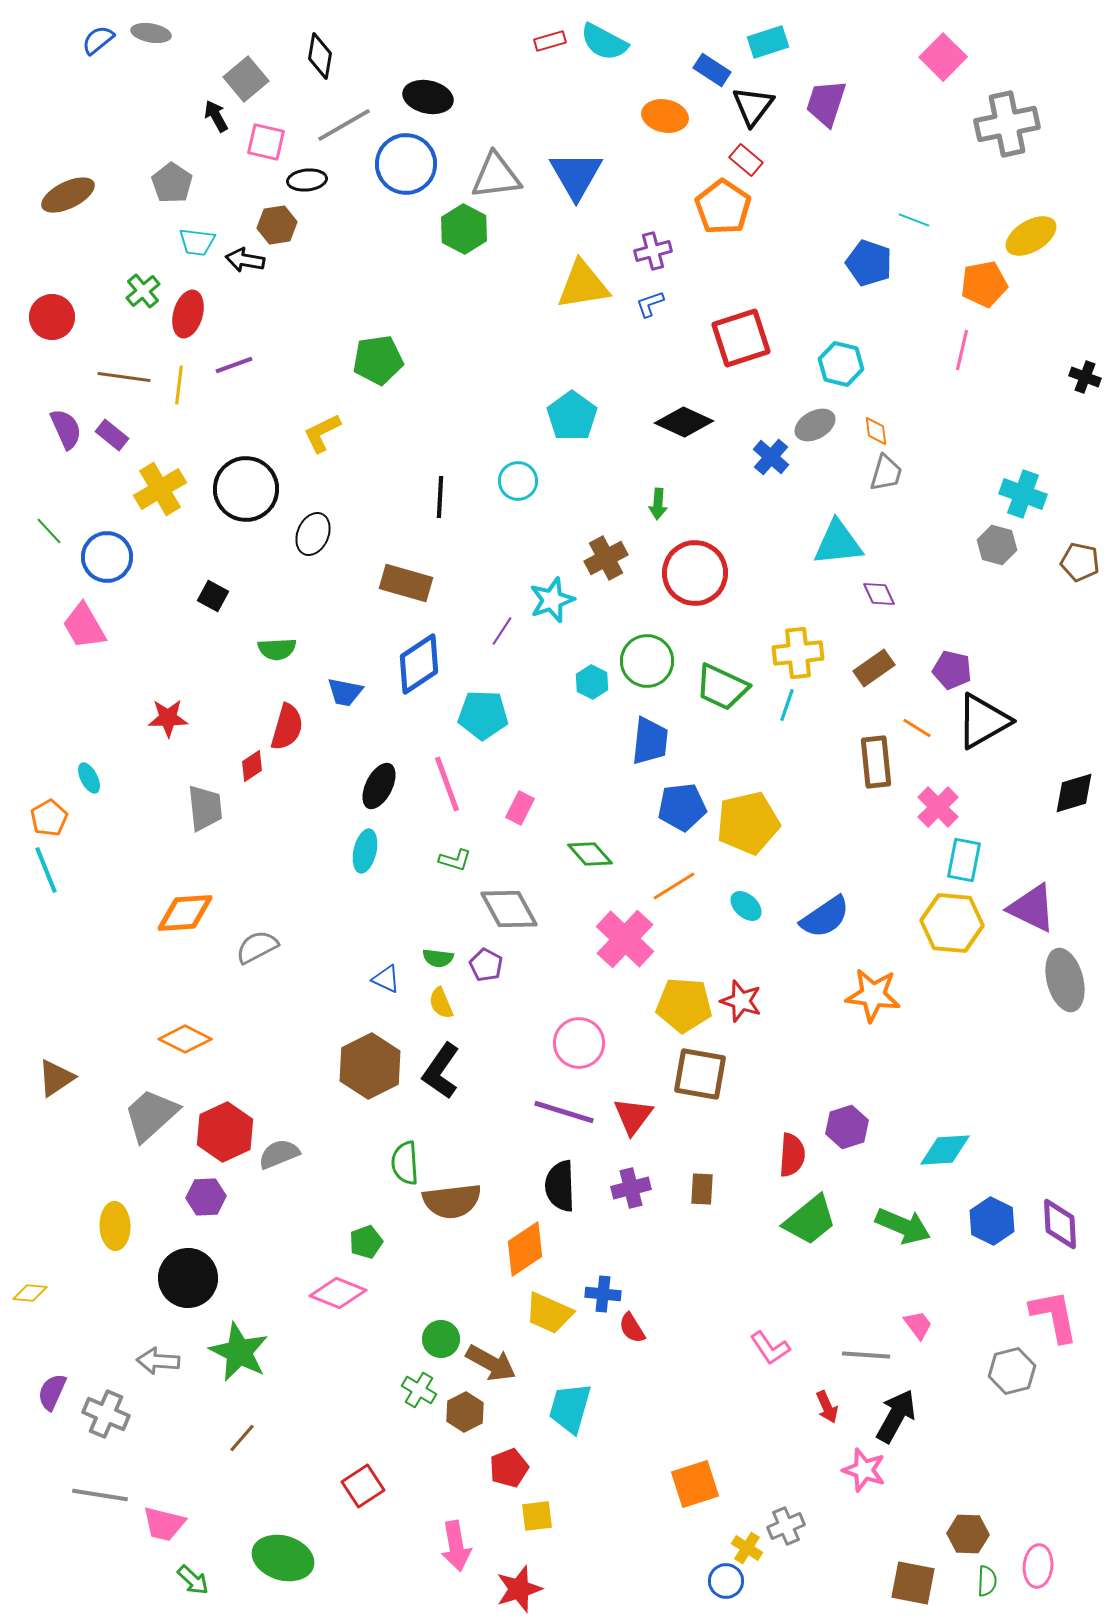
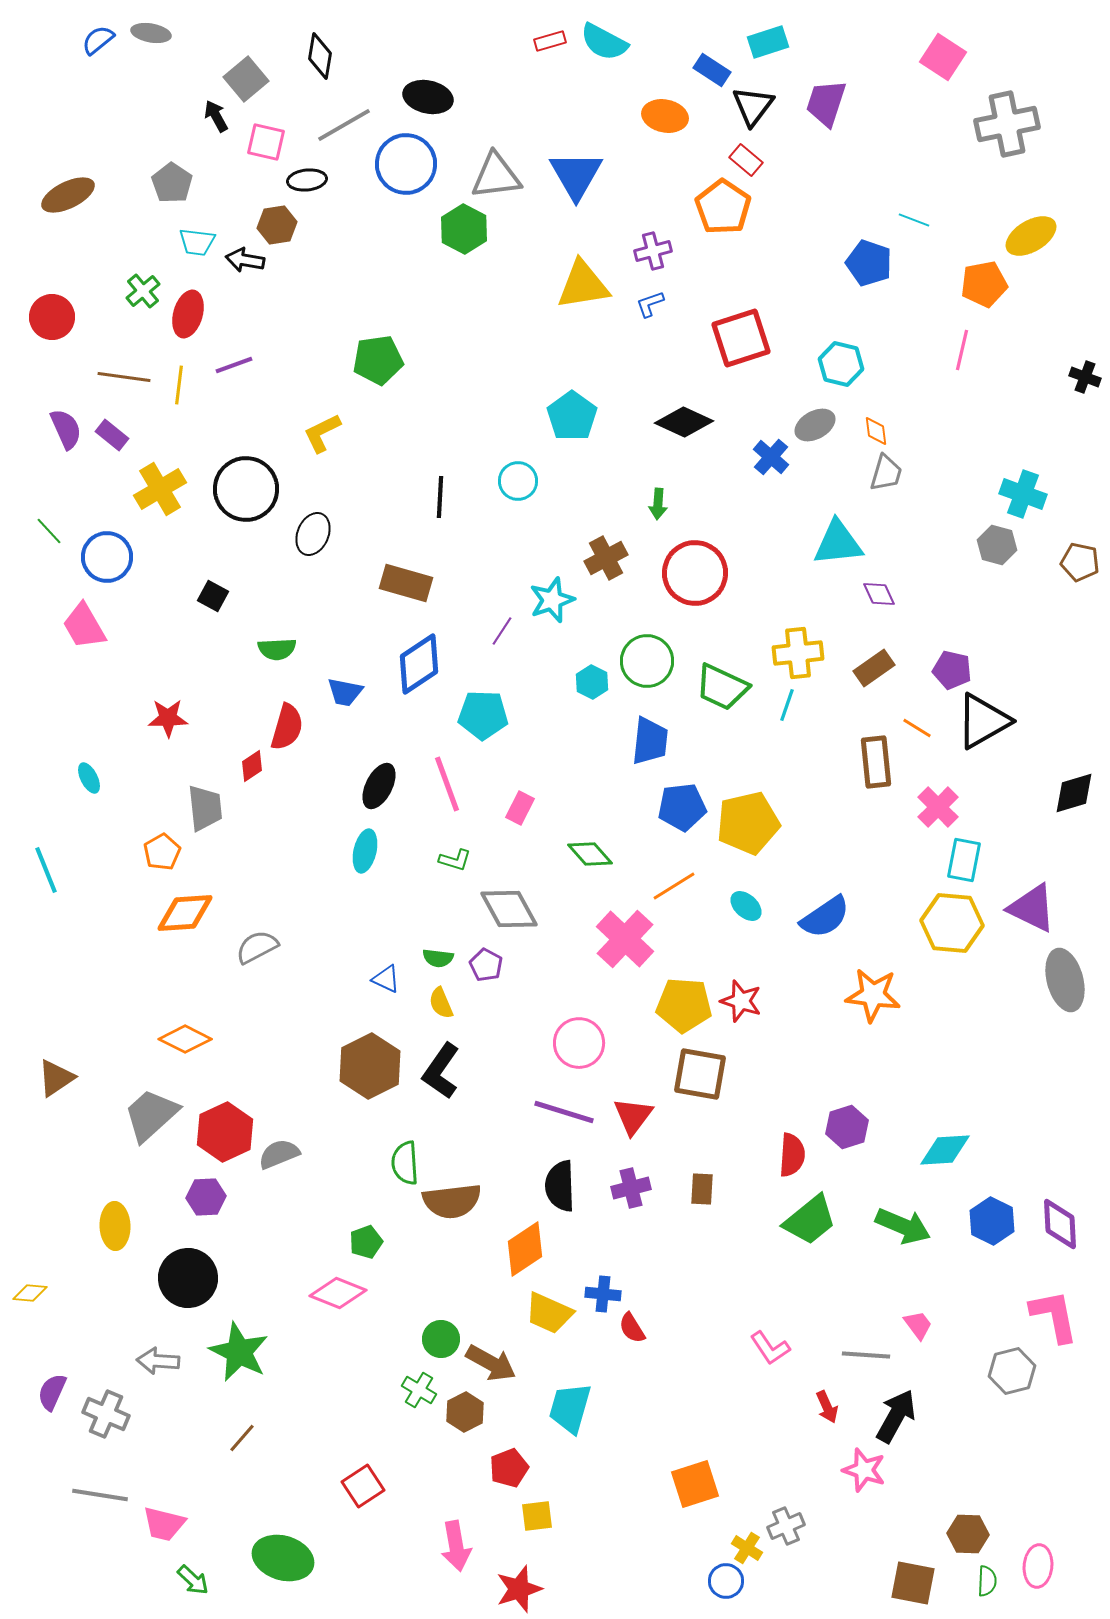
pink square at (943, 57): rotated 12 degrees counterclockwise
orange pentagon at (49, 818): moved 113 px right, 34 px down
